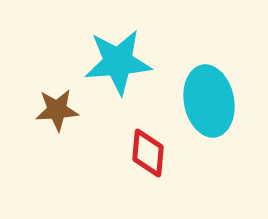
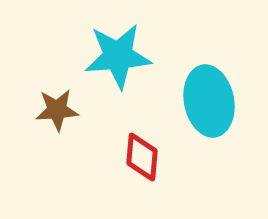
cyan star: moved 6 px up
red diamond: moved 6 px left, 4 px down
